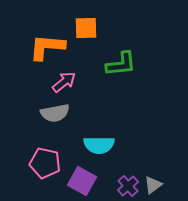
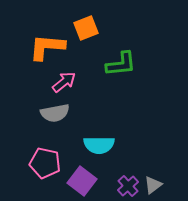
orange square: rotated 20 degrees counterclockwise
purple square: rotated 8 degrees clockwise
